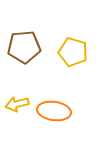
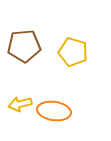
brown pentagon: moved 1 px up
yellow arrow: moved 3 px right
